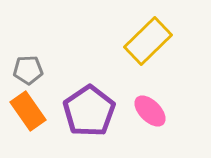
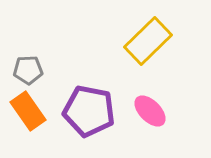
purple pentagon: rotated 27 degrees counterclockwise
